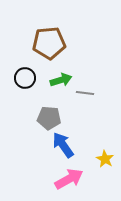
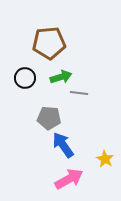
green arrow: moved 3 px up
gray line: moved 6 px left
